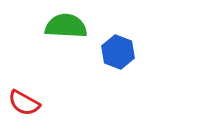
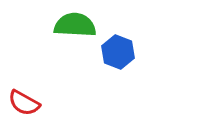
green semicircle: moved 9 px right, 1 px up
